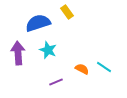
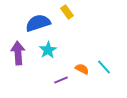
cyan star: rotated 18 degrees clockwise
cyan line: rotated 14 degrees clockwise
purple line: moved 5 px right, 2 px up
